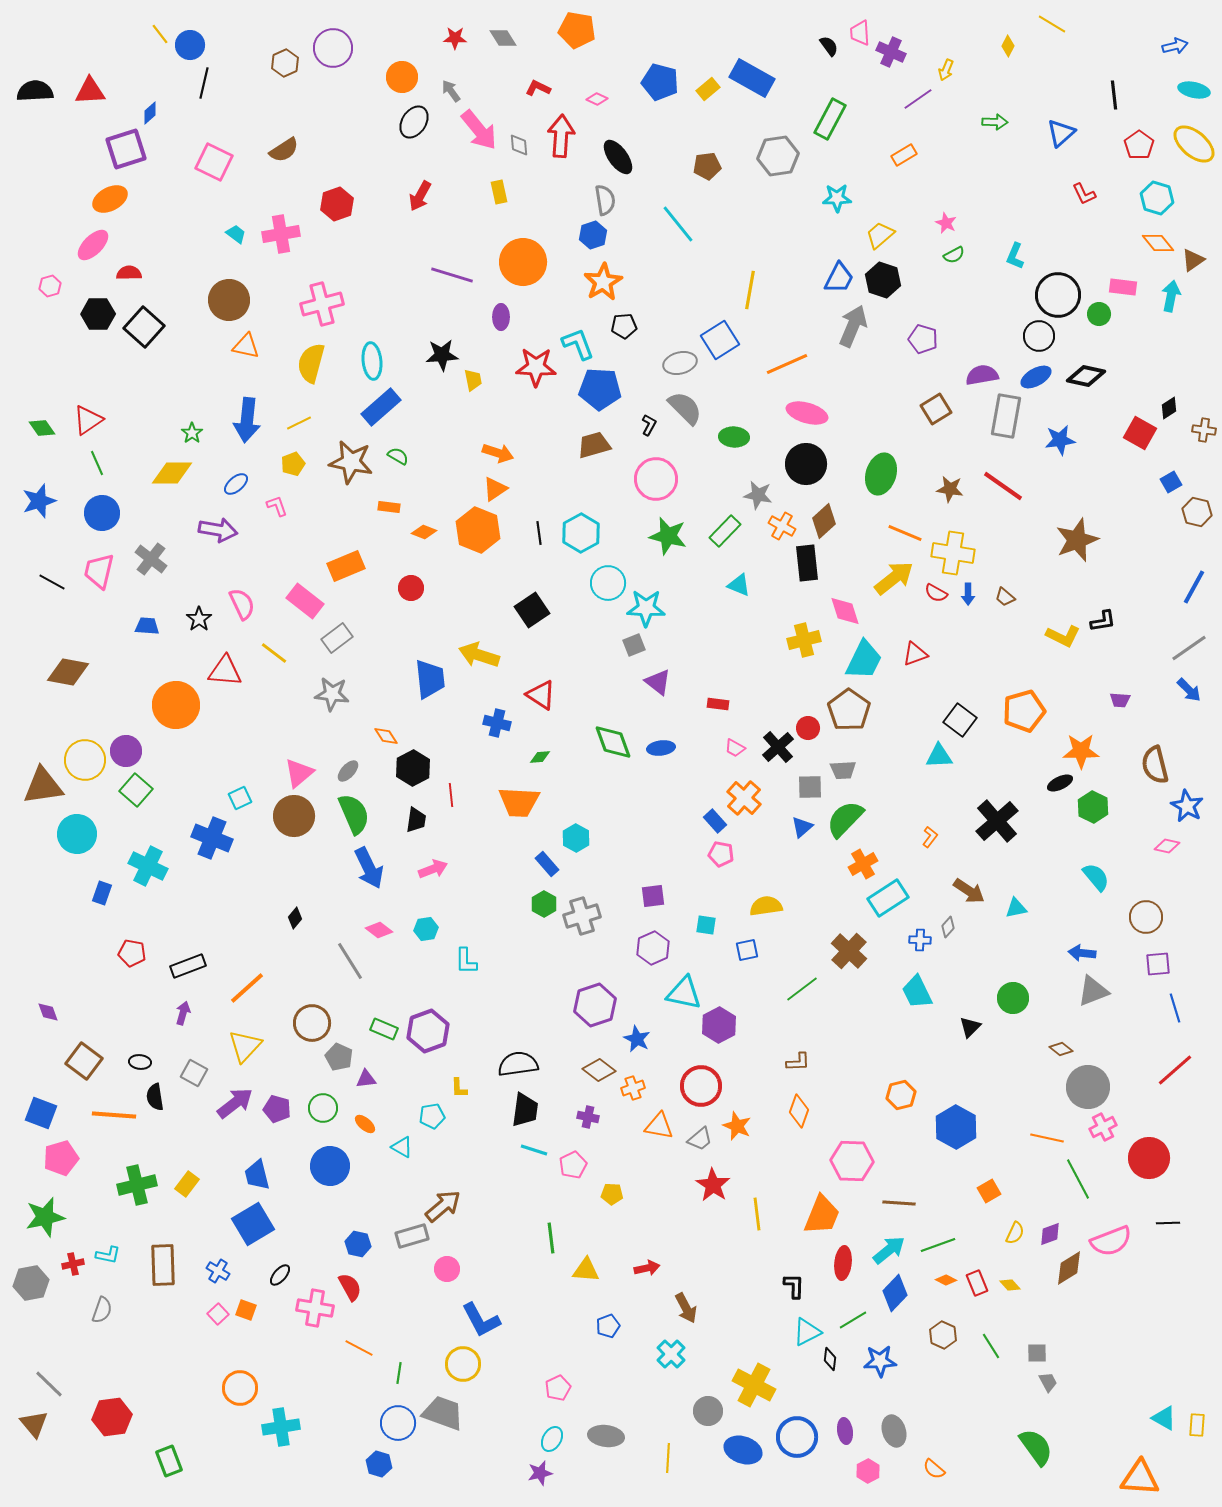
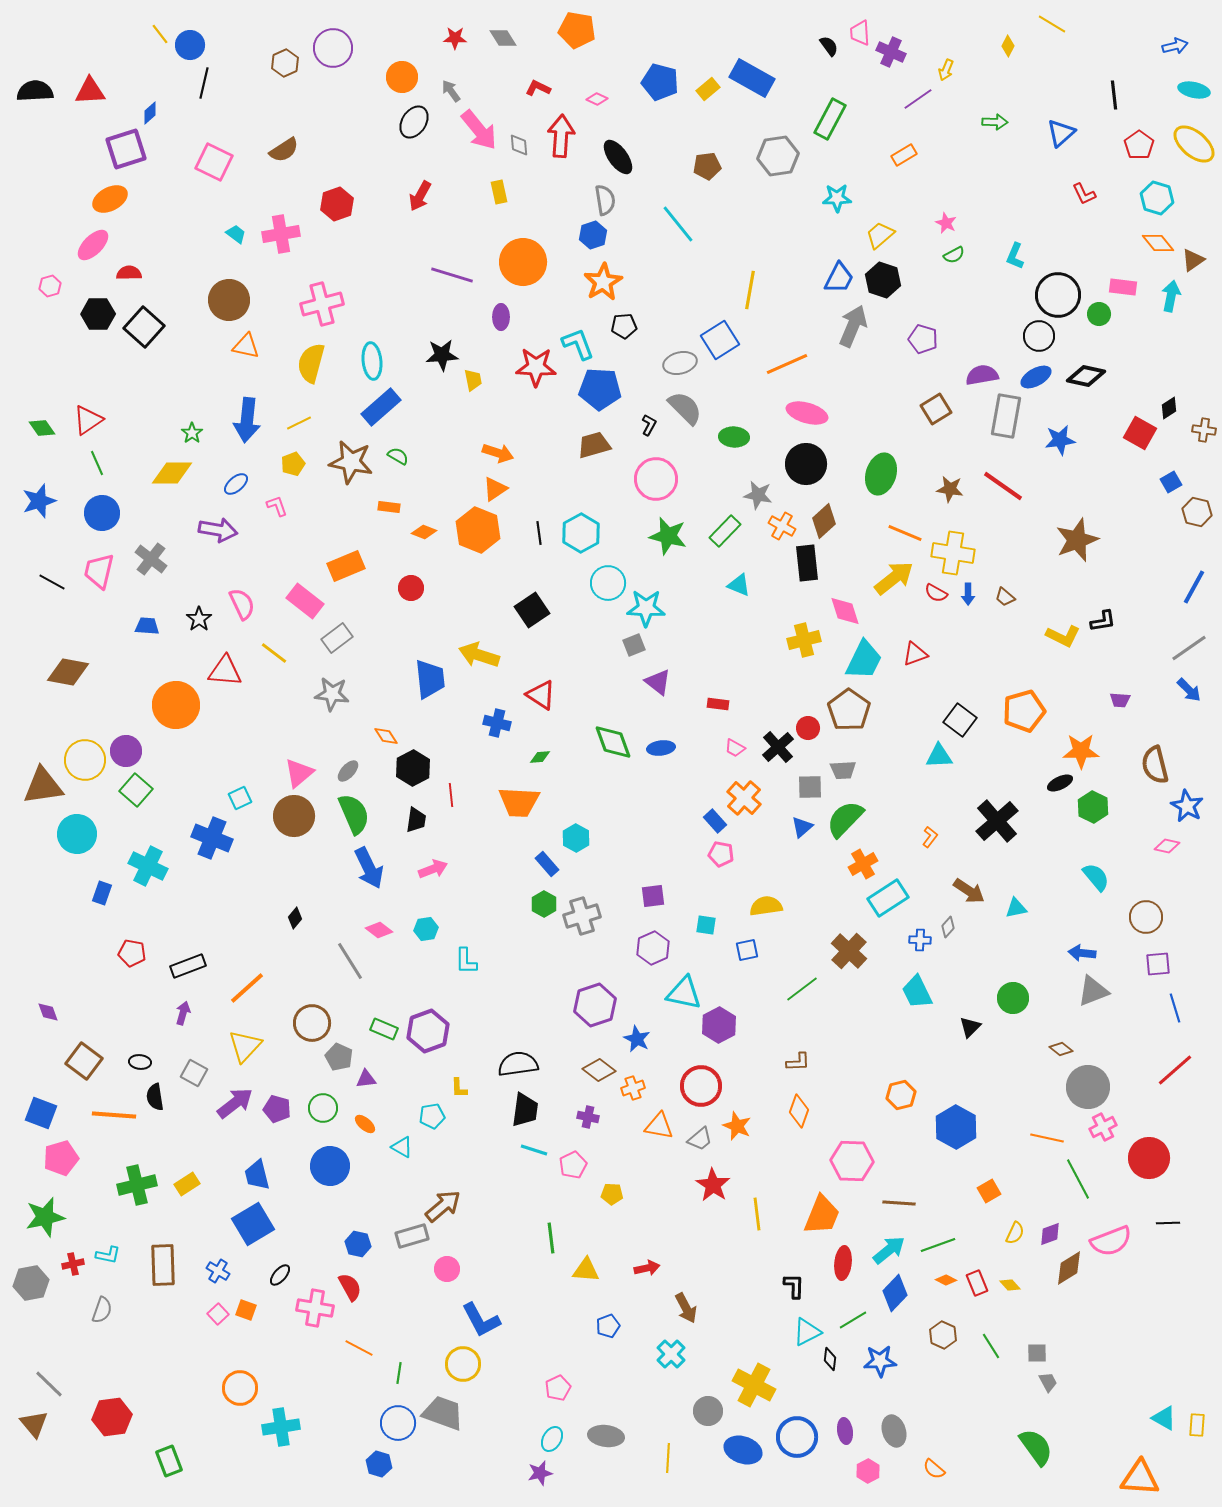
yellow rectangle at (187, 1184): rotated 20 degrees clockwise
